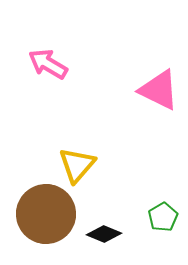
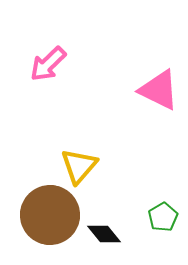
pink arrow: rotated 75 degrees counterclockwise
yellow triangle: moved 2 px right, 1 px down
brown circle: moved 4 px right, 1 px down
black diamond: rotated 28 degrees clockwise
